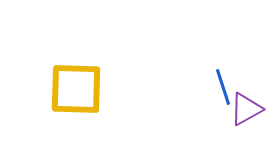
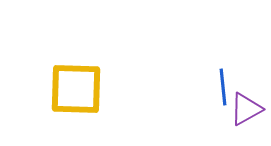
blue line: rotated 12 degrees clockwise
